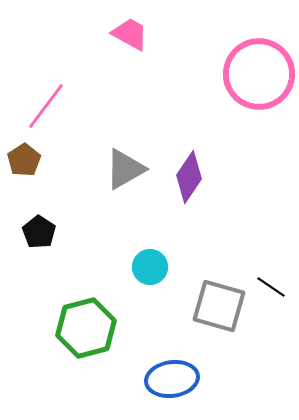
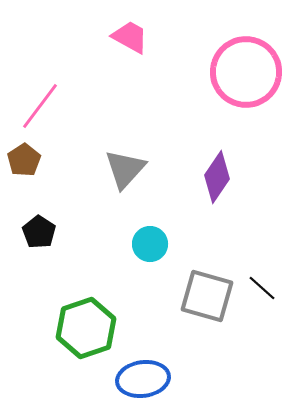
pink trapezoid: moved 3 px down
pink circle: moved 13 px left, 2 px up
pink line: moved 6 px left
gray triangle: rotated 18 degrees counterclockwise
purple diamond: moved 28 px right
cyan circle: moved 23 px up
black line: moved 9 px left, 1 px down; rotated 8 degrees clockwise
gray square: moved 12 px left, 10 px up
green hexagon: rotated 4 degrees counterclockwise
blue ellipse: moved 29 px left
